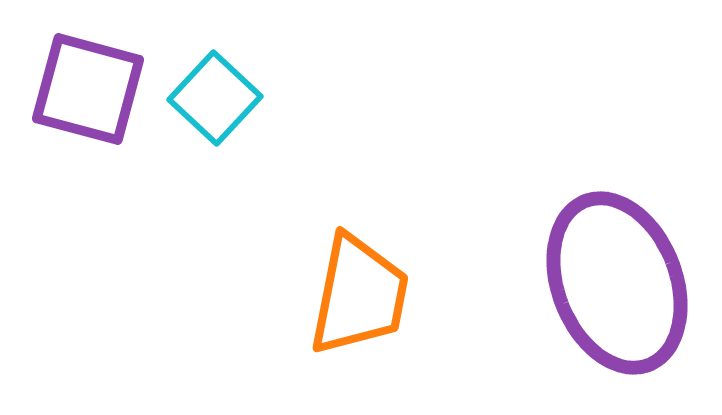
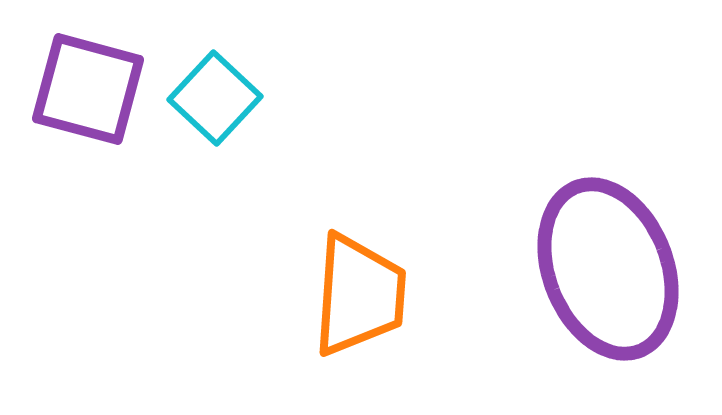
purple ellipse: moved 9 px left, 14 px up
orange trapezoid: rotated 7 degrees counterclockwise
